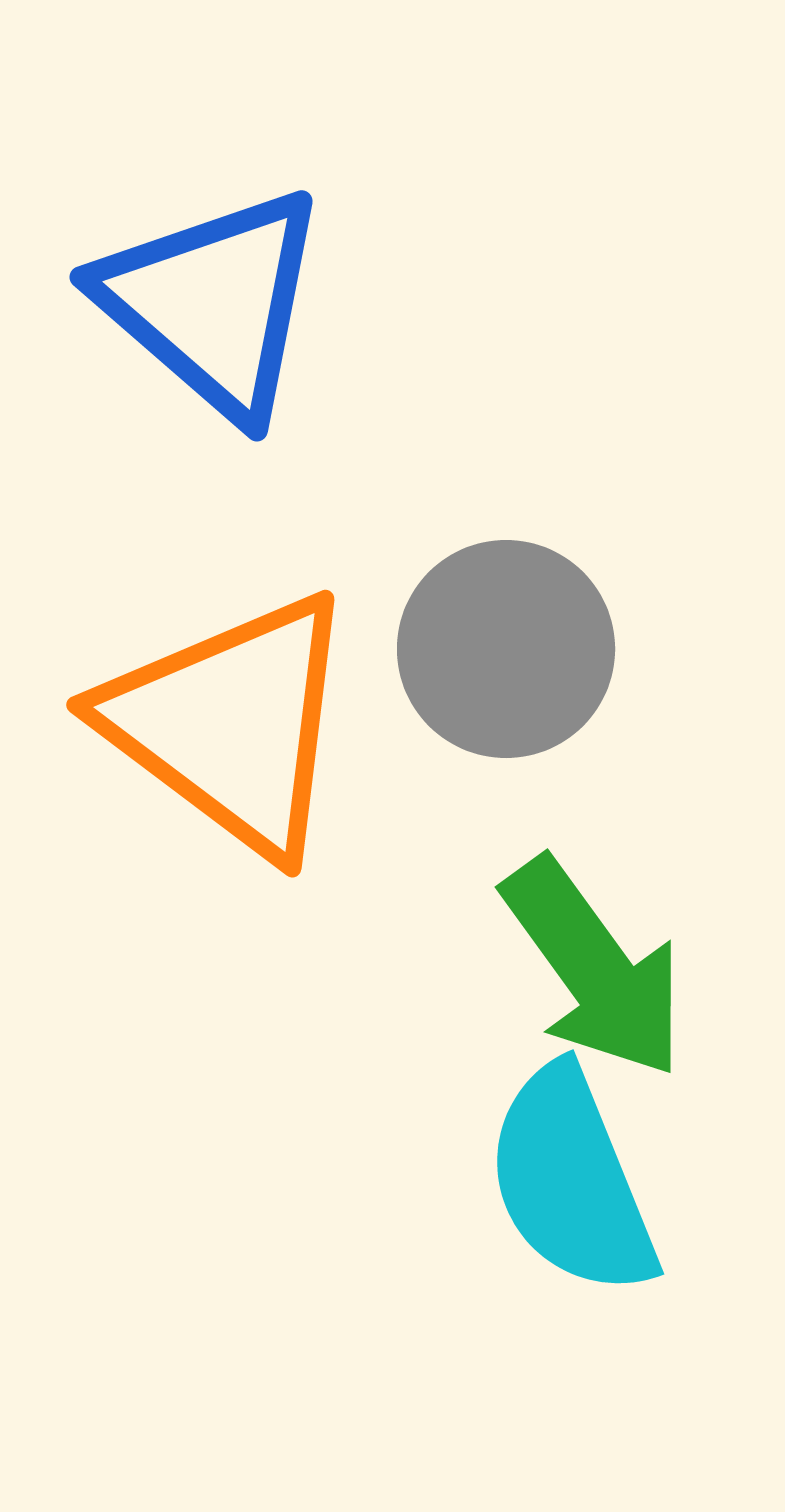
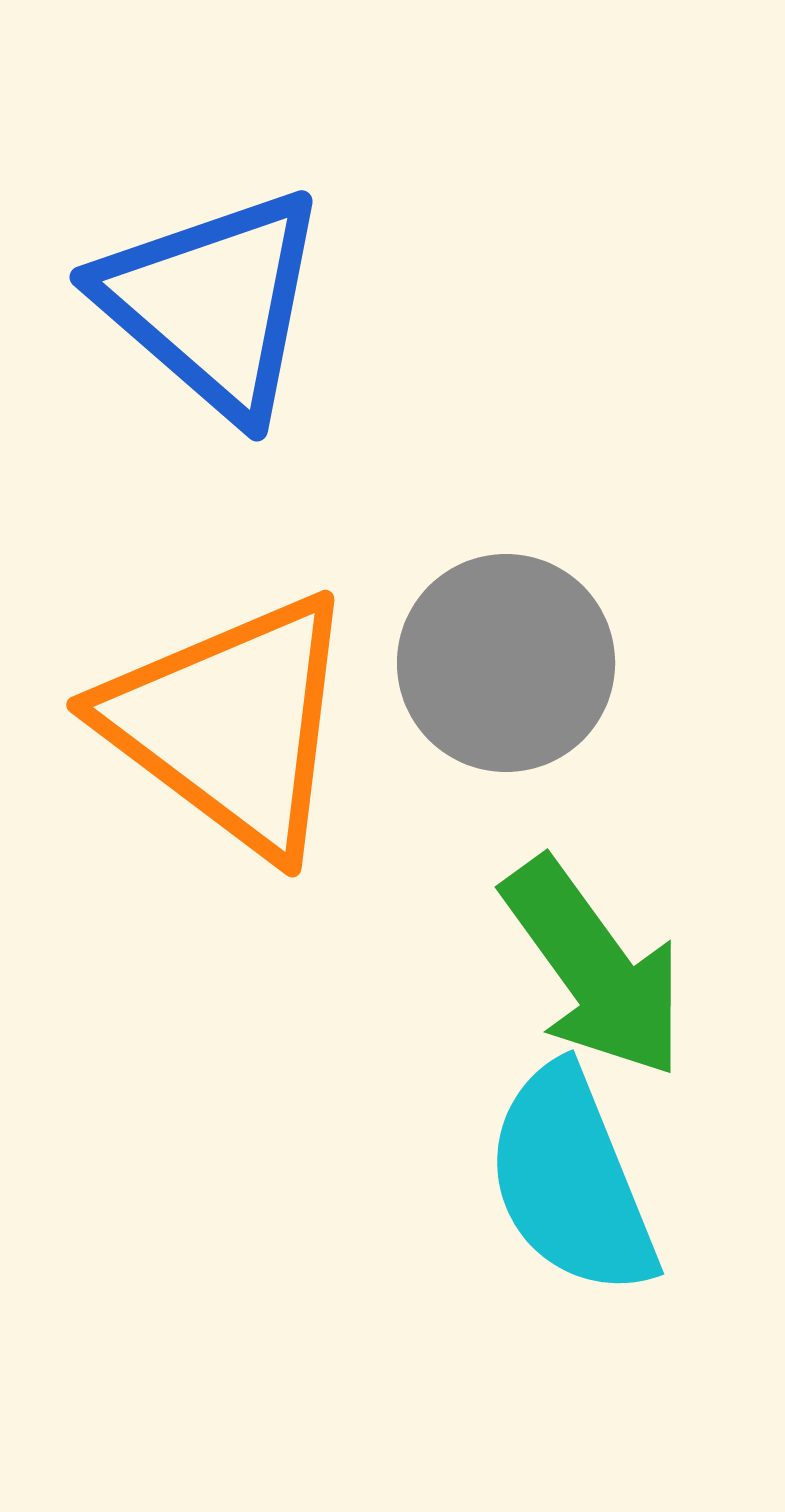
gray circle: moved 14 px down
